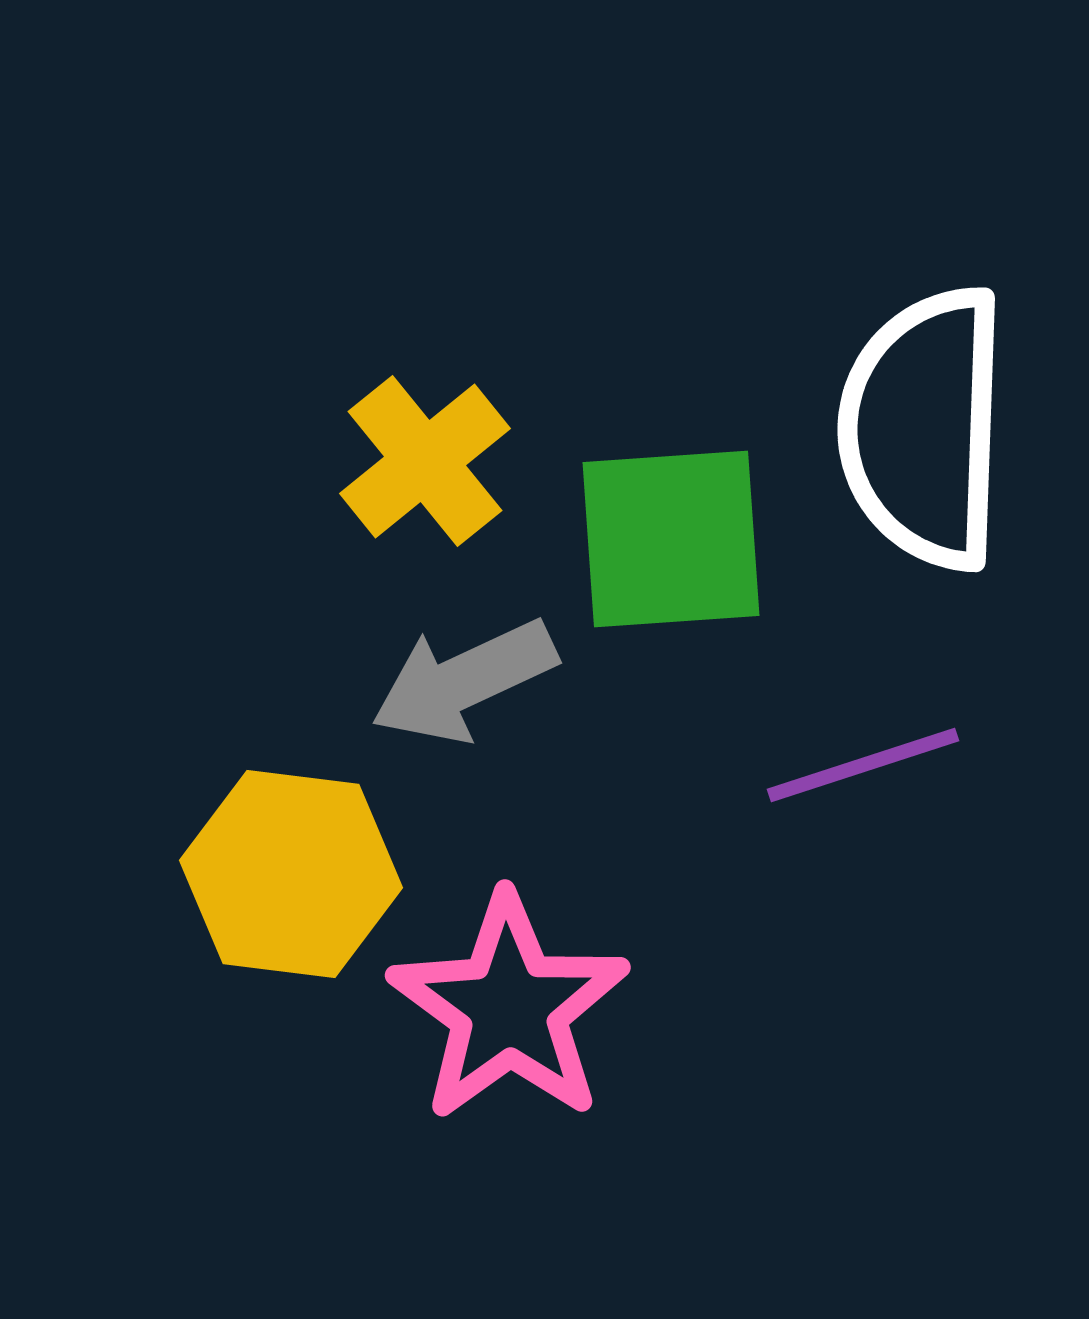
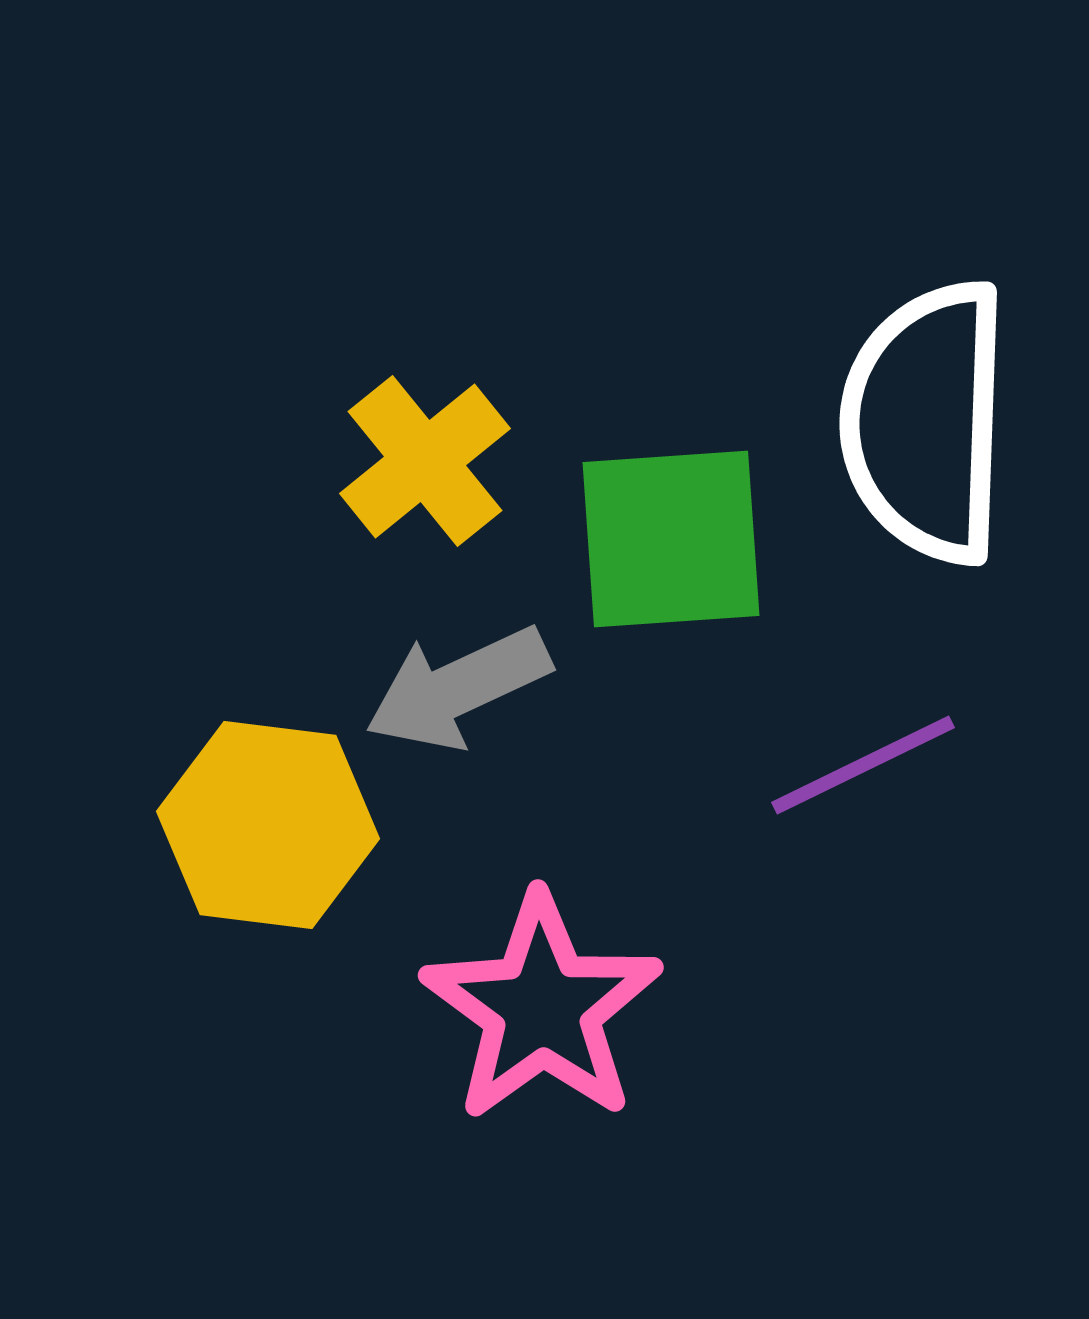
white semicircle: moved 2 px right, 6 px up
gray arrow: moved 6 px left, 7 px down
purple line: rotated 8 degrees counterclockwise
yellow hexagon: moved 23 px left, 49 px up
pink star: moved 33 px right
